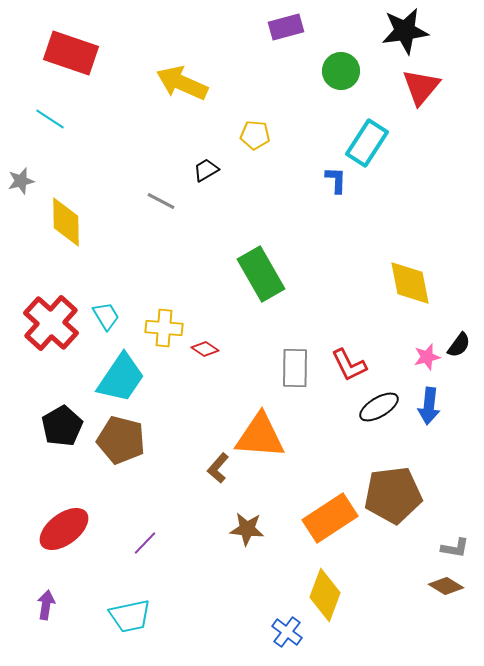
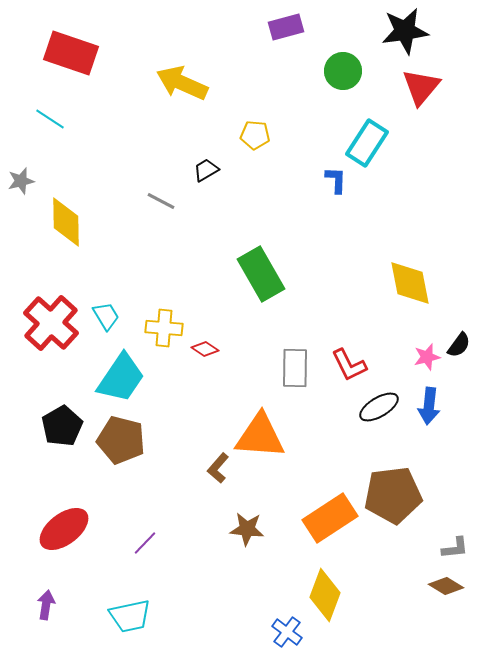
green circle at (341, 71): moved 2 px right
gray L-shape at (455, 548): rotated 16 degrees counterclockwise
